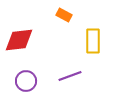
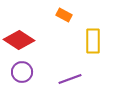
red diamond: rotated 40 degrees clockwise
purple line: moved 3 px down
purple circle: moved 4 px left, 9 px up
